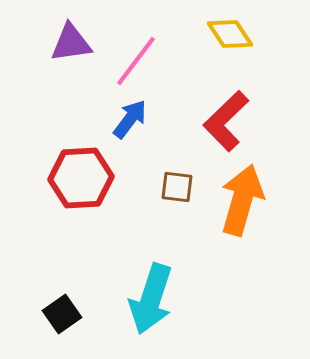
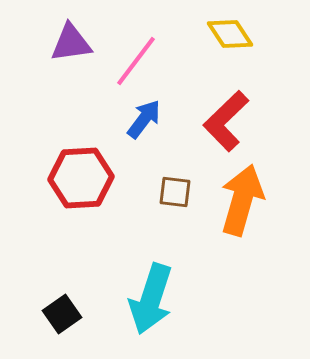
blue arrow: moved 14 px right
brown square: moved 2 px left, 5 px down
